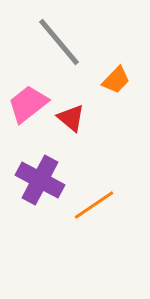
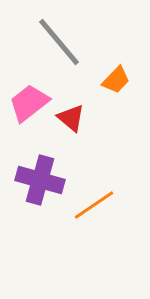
pink trapezoid: moved 1 px right, 1 px up
purple cross: rotated 12 degrees counterclockwise
